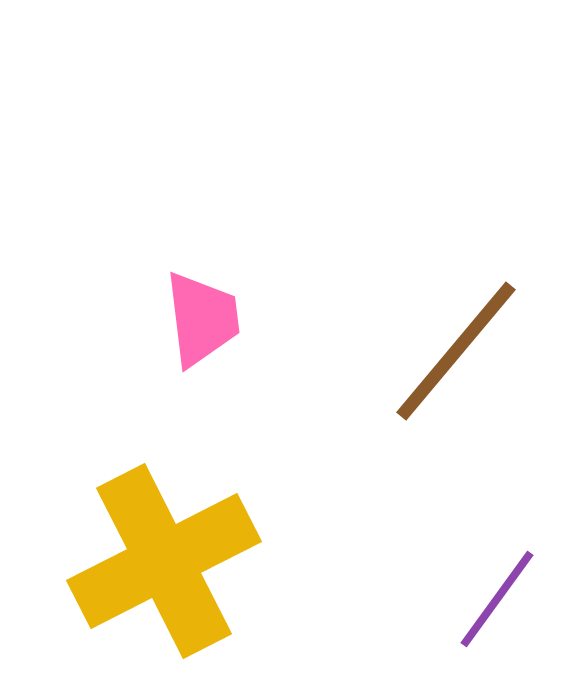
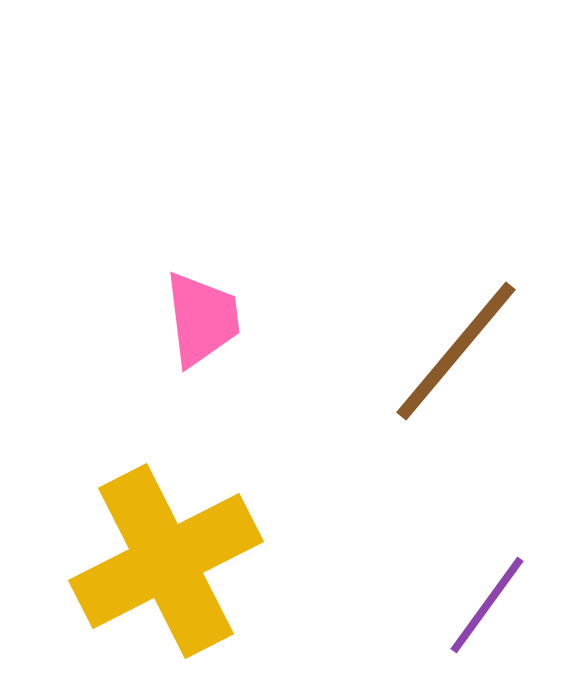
yellow cross: moved 2 px right
purple line: moved 10 px left, 6 px down
